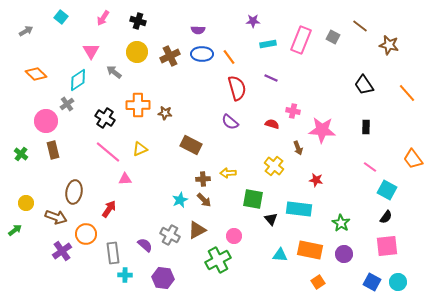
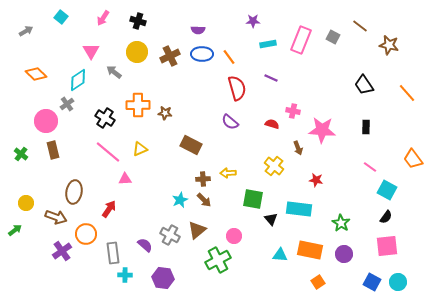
brown triangle at (197, 230): rotated 12 degrees counterclockwise
